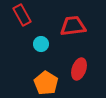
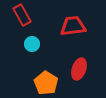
cyan circle: moved 9 px left
